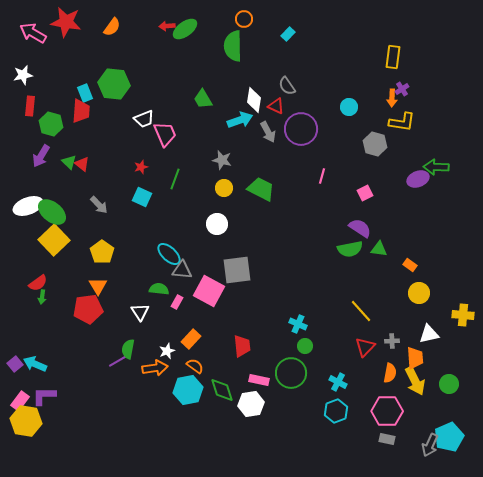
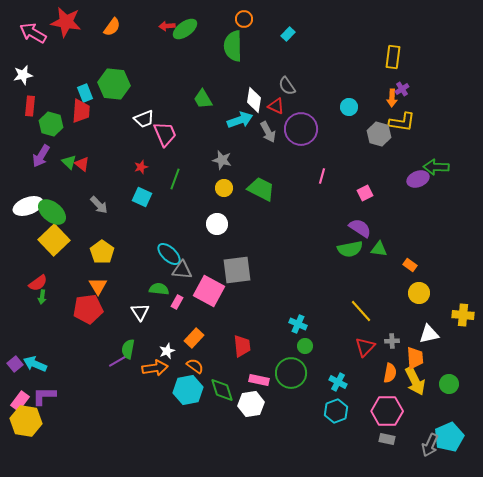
gray hexagon at (375, 144): moved 4 px right, 10 px up
orange rectangle at (191, 339): moved 3 px right, 1 px up
